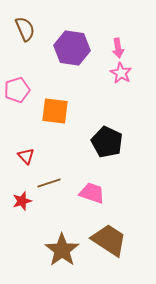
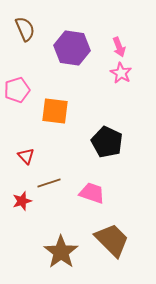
pink arrow: moved 1 px right, 1 px up; rotated 12 degrees counterclockwise
brown trapezoid: moved 3 px right; rotated 12 degrees clockwise
brown star: moved 1 px left, 2 px down
